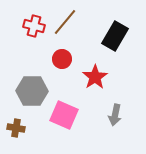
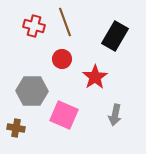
brown line: rotated 60 degrees counterclockwise
